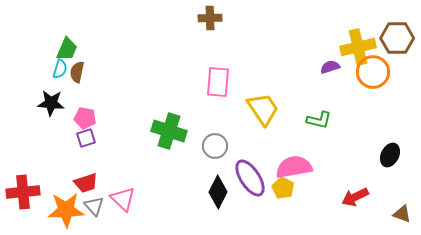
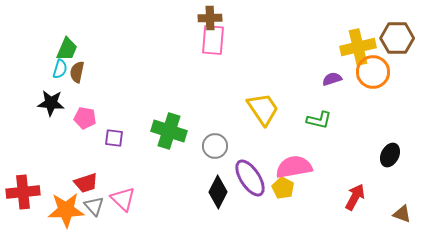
purple semicircle: moved 2 px right, 12 px down
pink rectangle: moved 5 px left, 42 px up
purple square: moved 28 px right; rotated 24 degrees clockwise
red arrow: rotated 144 degrees clockwise
